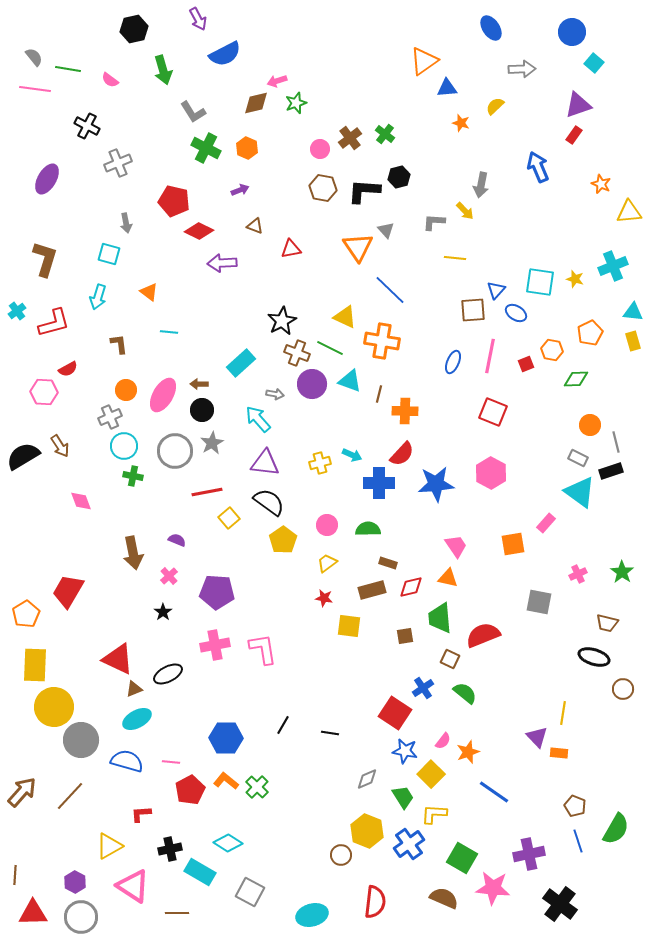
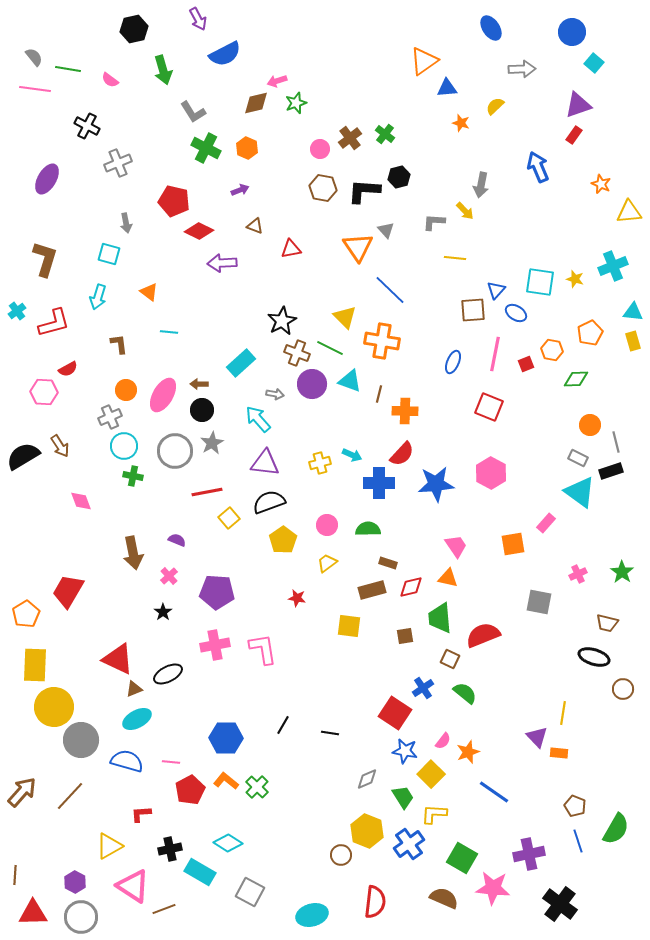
yellow triangle at (345, 317): rotated 20 degrees clockwise
pink line at (490, 356): moved 5 px right, 2 px up
red square at (493, 412): moved 4 px left, 5 px up
black semicircle at (269, 502): rotated 56 degrees counterclockwise
red star at (324, 598): moved 27 px left
brown line at (177, 913): moved 13 px left, 4 px up; rotated 20 degrees counterclockwise
